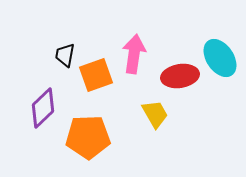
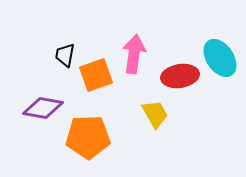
purple diamond: rotated 54 degrees clockwise
